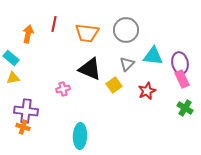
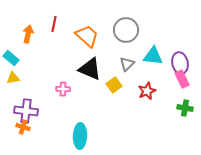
orange trapezoid: moved 3 px down; rotated 145 degrees counterclockwise
pink cross: rotated 16 degrees clockwise
green cross: rotated 21 degrees counterclockwise
